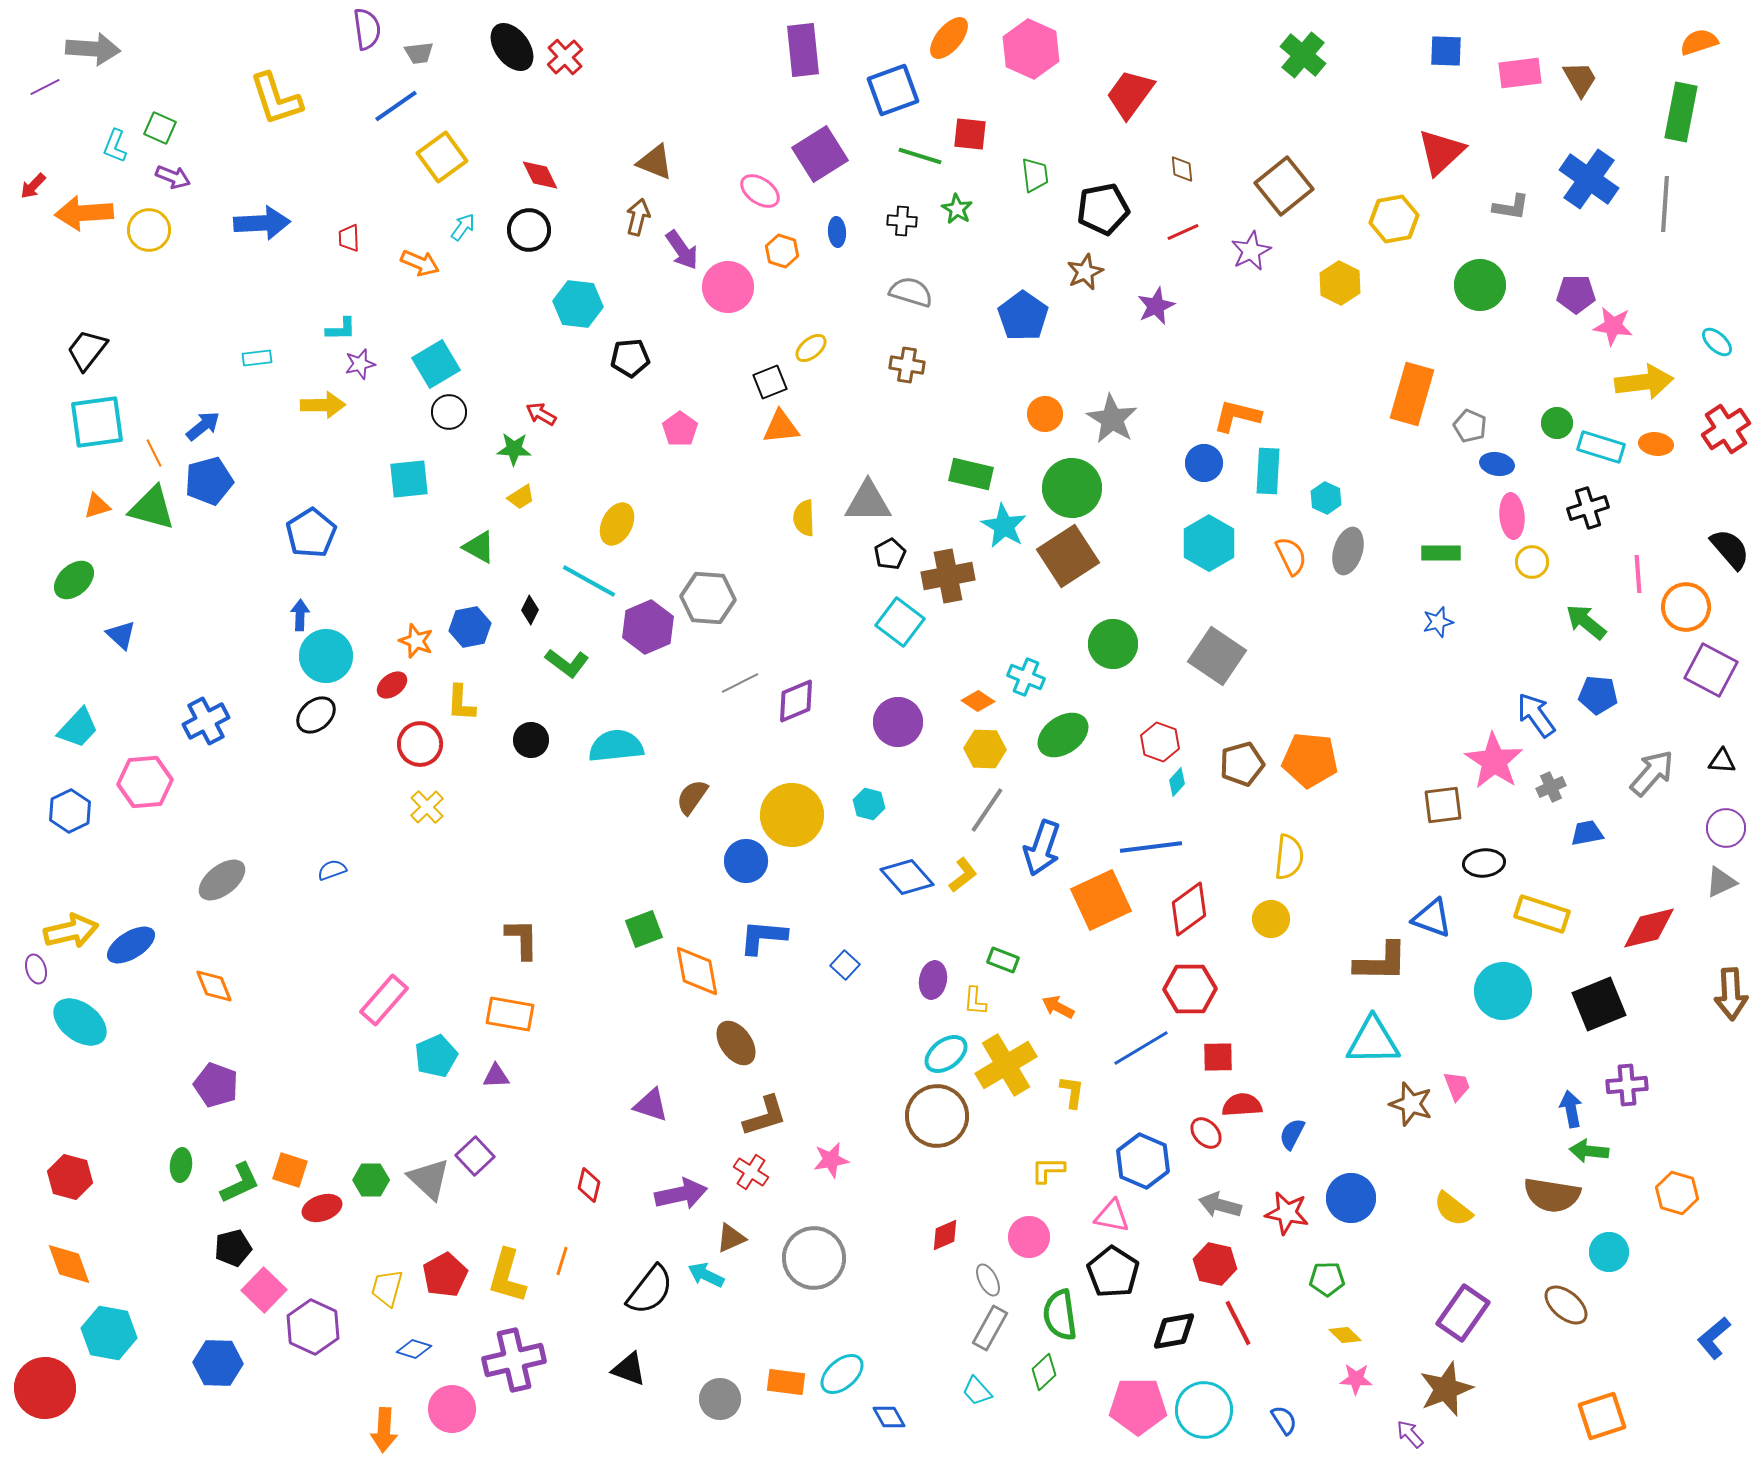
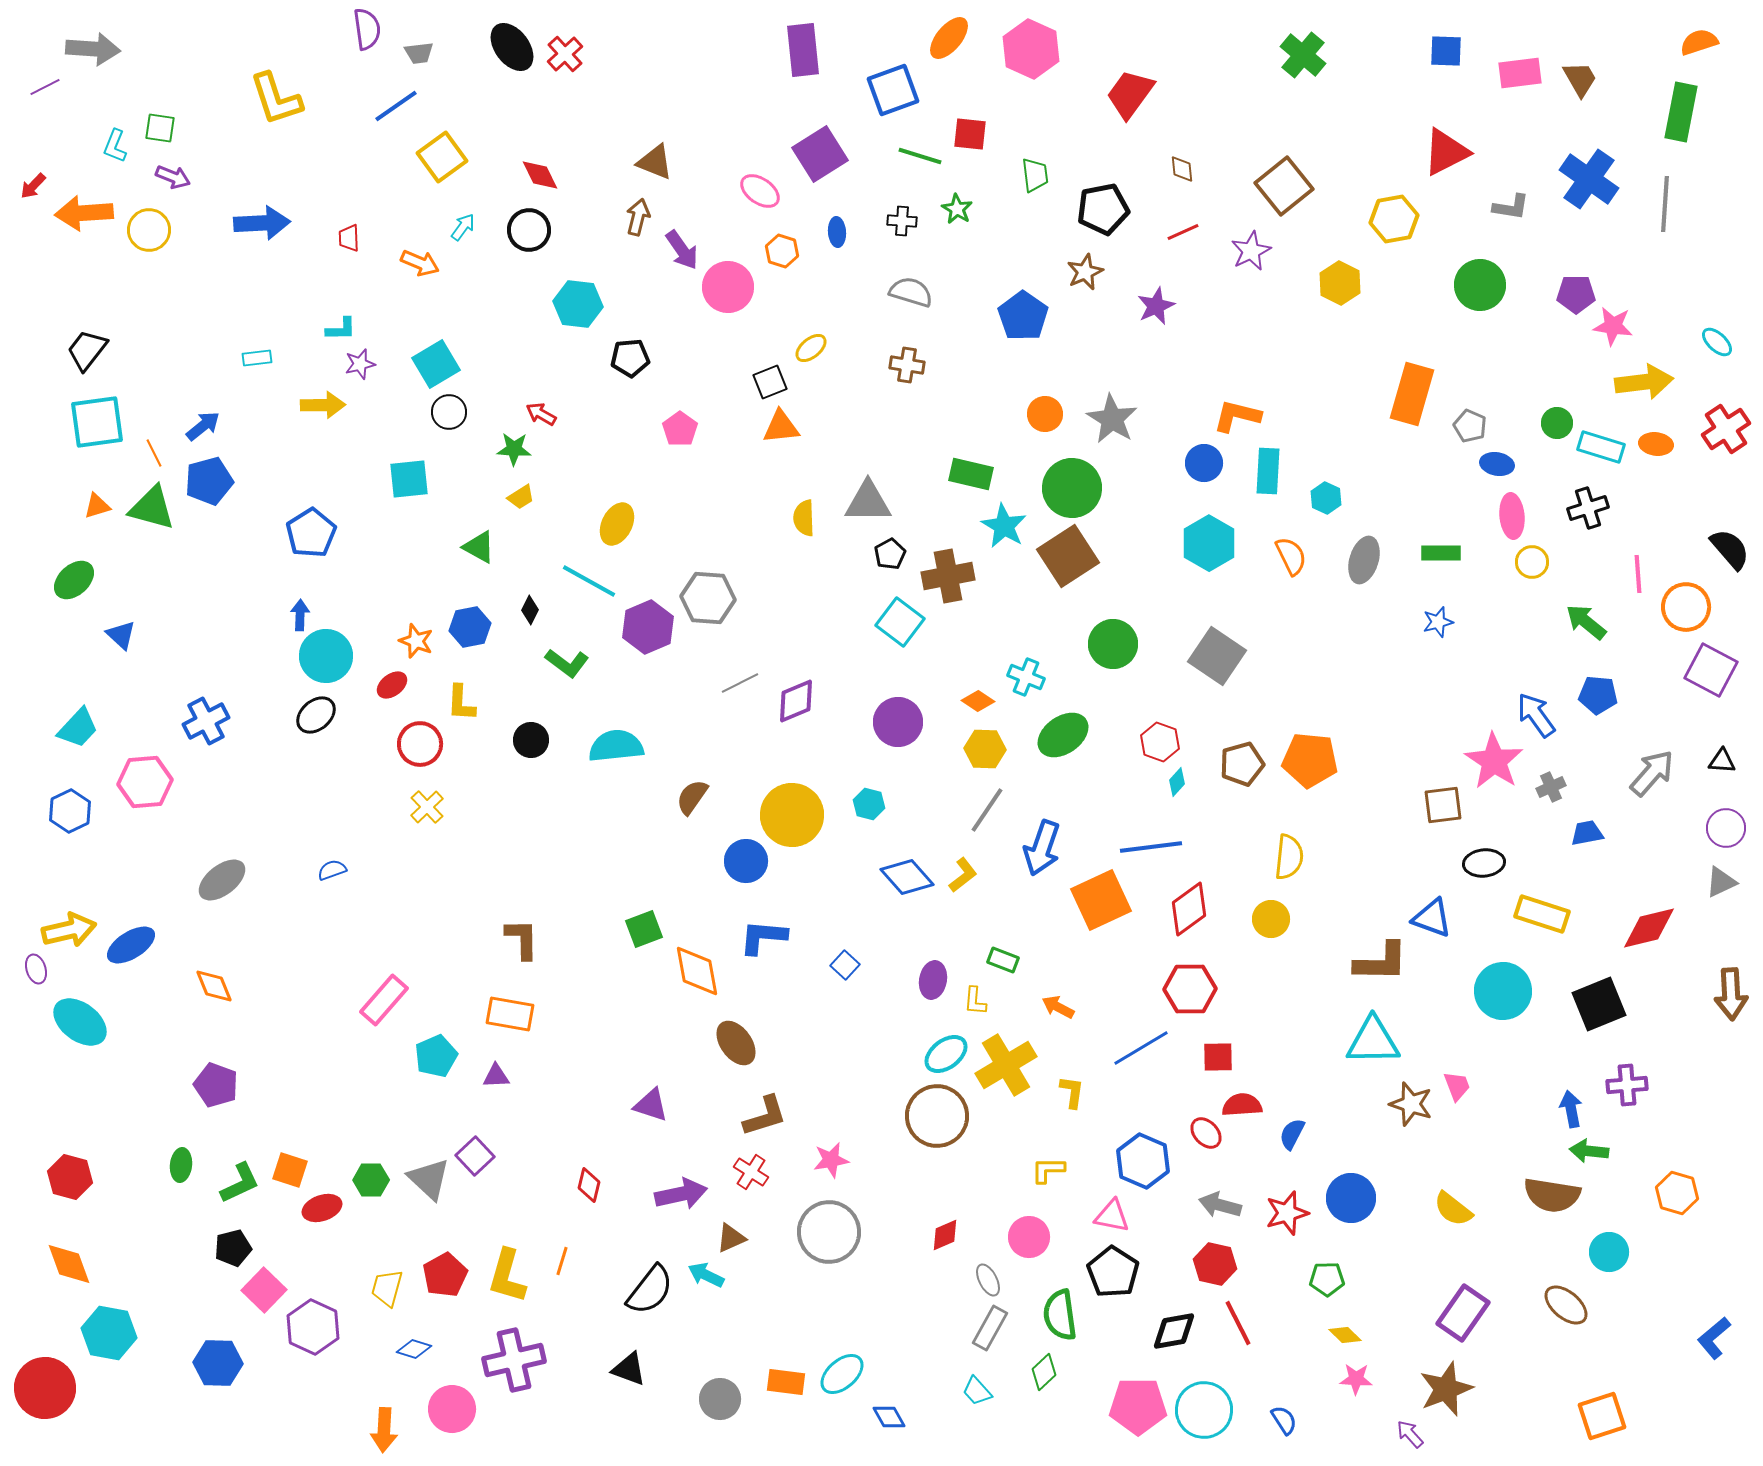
red cross at (565, 57): moved 3 px up
green square at (160, 128): rotated 16 degrees counterclockwise
red triangle at (1441, 152): moved 5 px right; rotated 16 degrees clockwise
gray ellipse at (1348, 551): moved 16 px right, 9 px down
yellow arrow at (71, 931): moved 2 px left, 1 px up
red star at (1287, 1213): rotated 27 degrees counterclockwise
gray circle at (814, 1258): moved 15 px right, 26 px up
